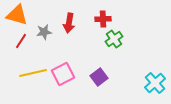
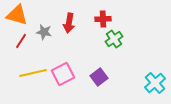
gray star: rotated 21 degrees clockwise
